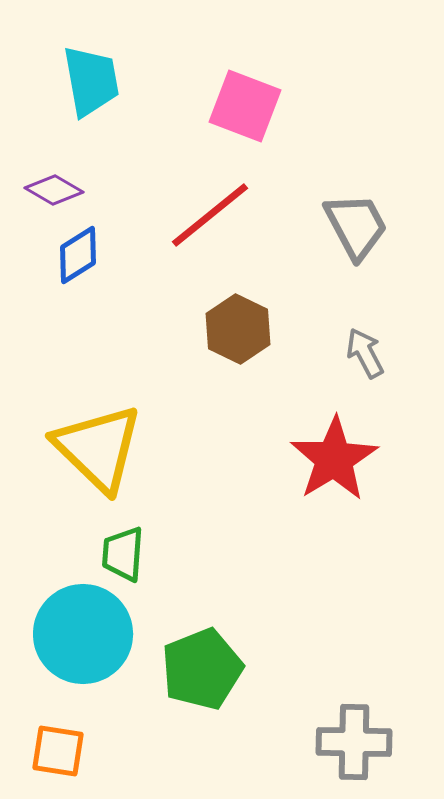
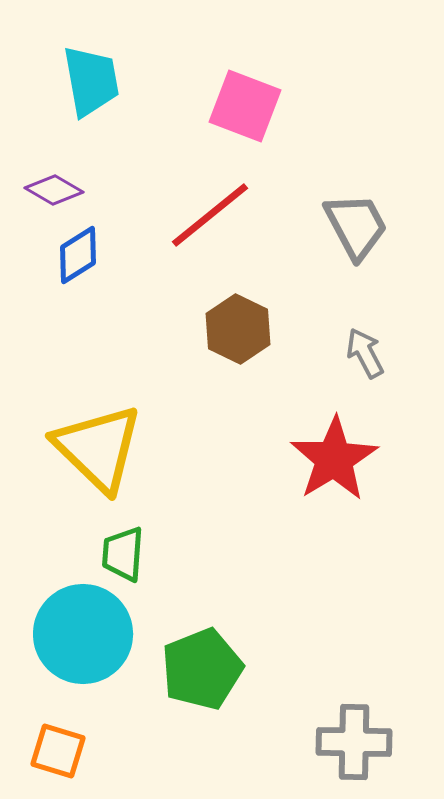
orange square: rotated 8 degrees clockwise
